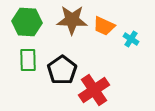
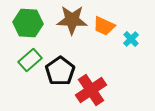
green hexagon: moved 1 px right, 1 px down
cyan cross: rotated 14 degrees clockwise
green rectangle: moved 2 px right; rotated 50 degrees clockwise
black pentagon: moved 2 px left, 1 px down
red cross: moved 3 px left
